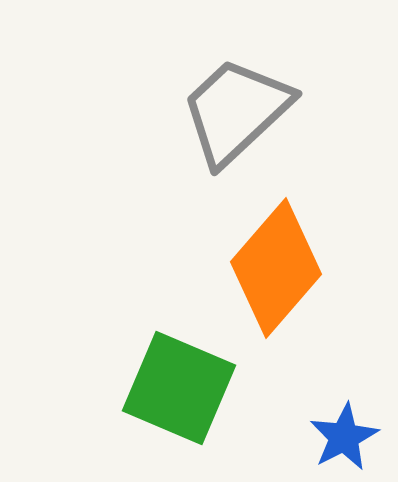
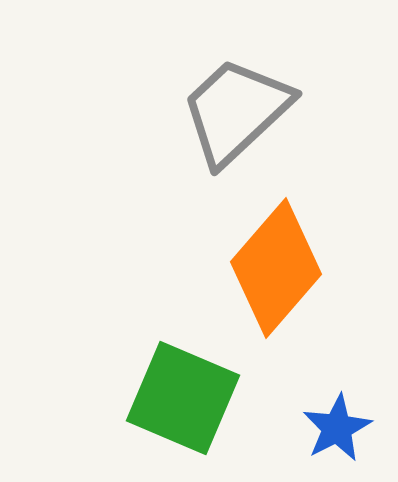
green square: moved 4 px right, 10 px down
blue star: moved 7 px left, 9 px up
